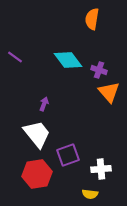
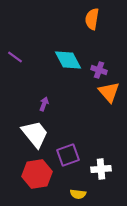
cyan diamond: rotated 8 degrees clockwise
white trapezoid: moved 2 px left
yellow semicircle: moved 12 px left
